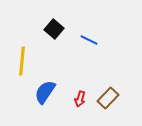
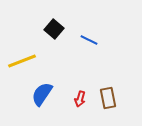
yellow line: rotated 64 degrees clockwise
blue semicircle: moved 3 px left, 2 px down
brown rectangle: rotated 55 degrees counterclockwise
